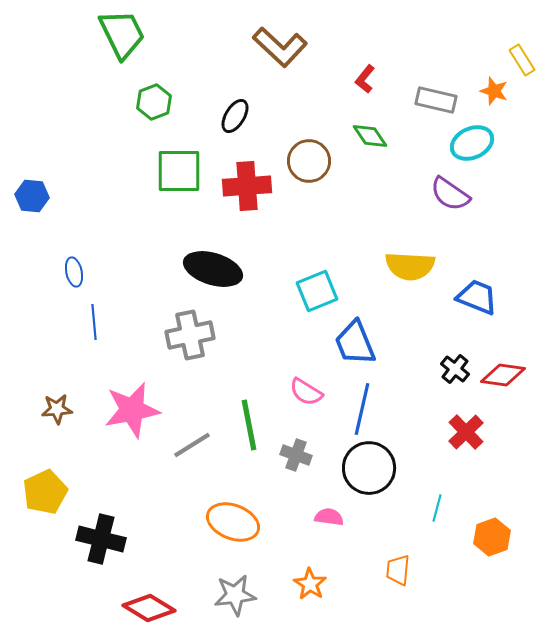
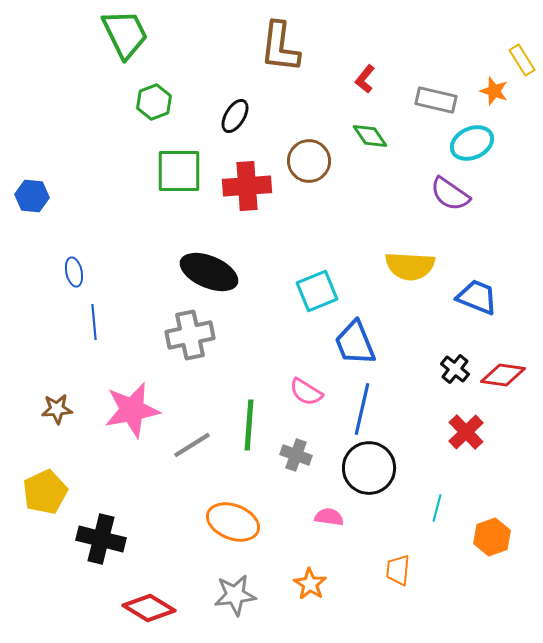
green trapezoid at (122, 34): moved 3 px right
brown L-shape at (280, 47): rotated 54 degrees clockwise
black ellipse at (213, 269): moved 4 px left, 3 px down; rotated 6 degrees clockwise
green line at (249, 425): rotated 15 degrees clockwise
